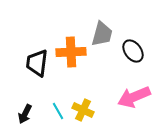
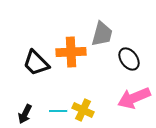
black ellipse: moved 4 px left, 8 px down
black trapezoid: moved 1 px left; rotated 52 degrees counterclockwise
pink arrow: moved 1 px down
cyan line: rotated 60 degrees counterclockwise
